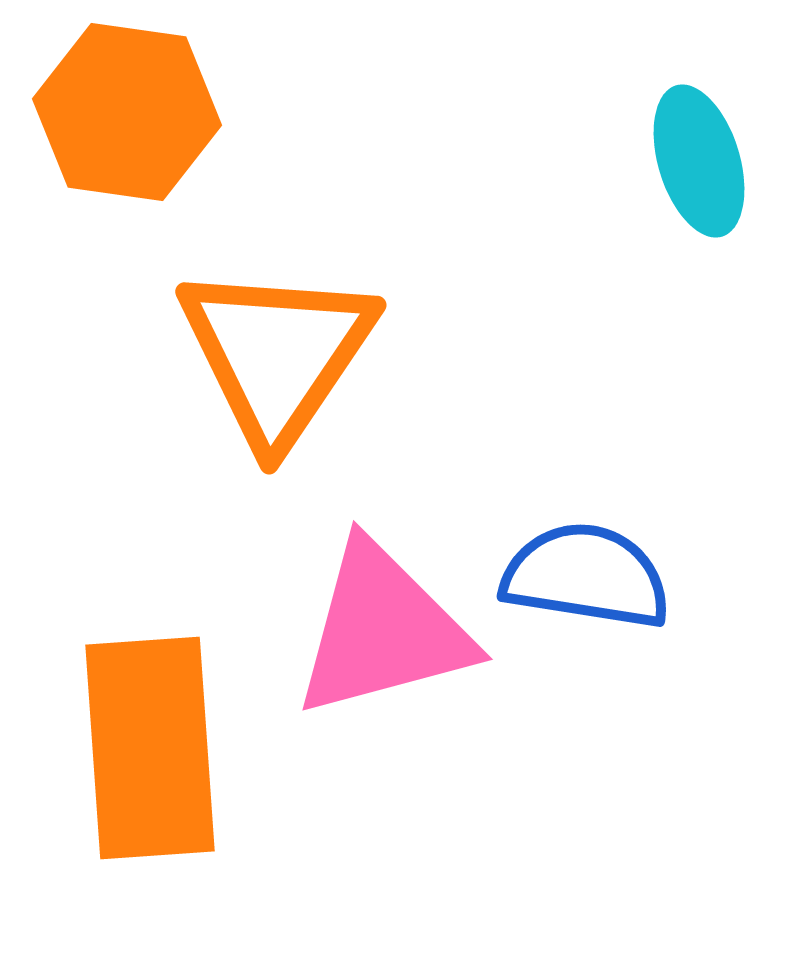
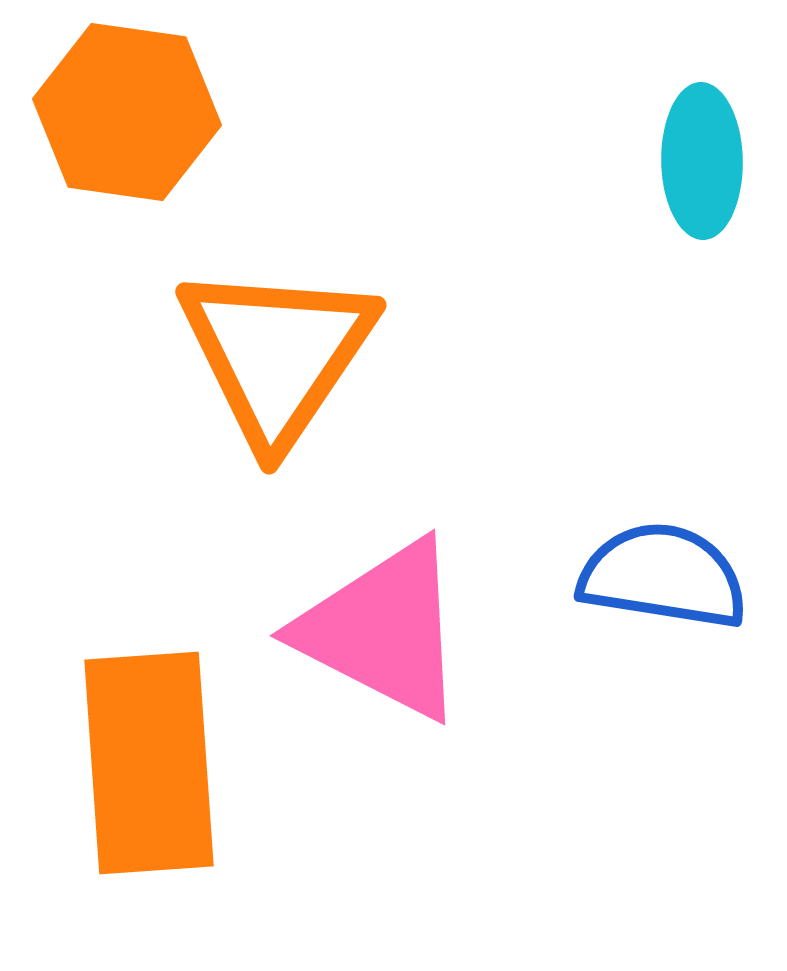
cyan ellipse: moved 3 px right; rotated 16 degrees clockwise
blue semicircle: moved 77 px right
pink triangle: rotated 42 degrees clockwise
orange rectangle: moved 1 px left, 15 px down
